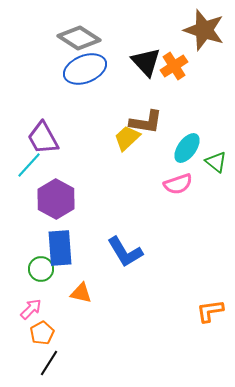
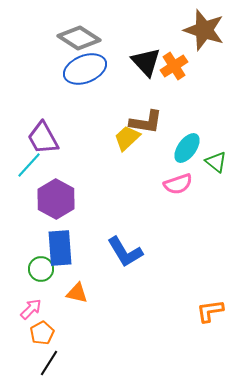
orange triangle: moved 4 px left
